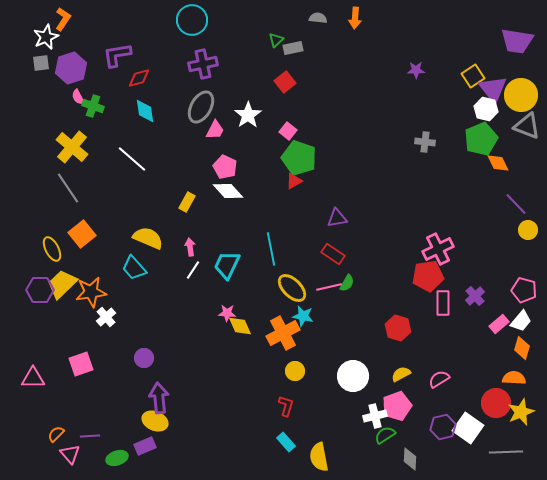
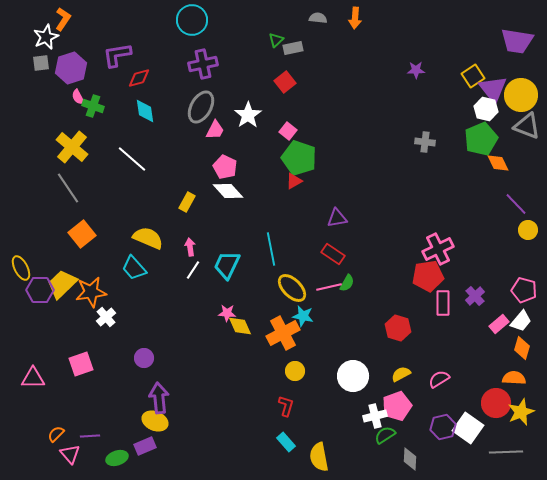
yellow ellipse at (52, 249): moved 31 px left, 19 px down
